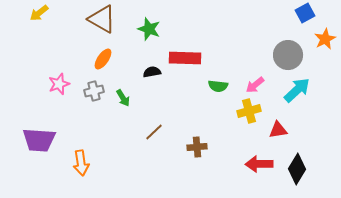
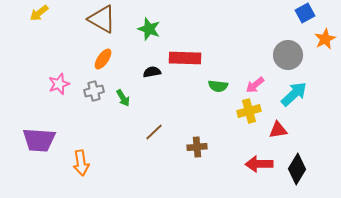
cyan arrow: moved 3 px left, 4 px down
